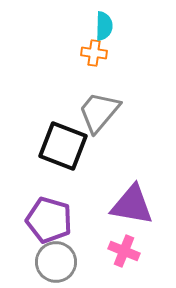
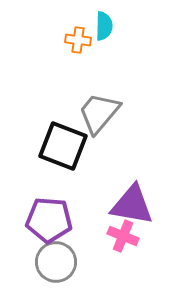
orange cross: moved 16 px left, 13 px up
gray trapezoid: moved 1 px down
purple pentagon: rotated 12 degrees counterclockwise
pink cross: moved 1 px left, 15 px up
